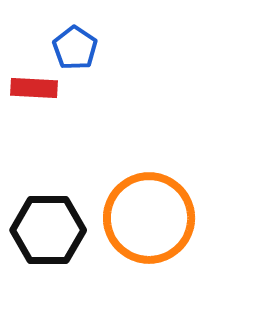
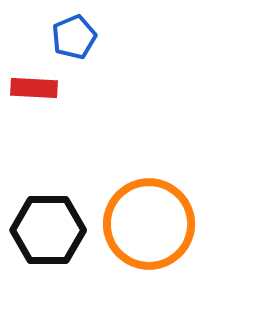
blue pentagon: moved 1 px left, 11 px up; rotated 15 degrees clockwise
orange circle: moved 6 px down
